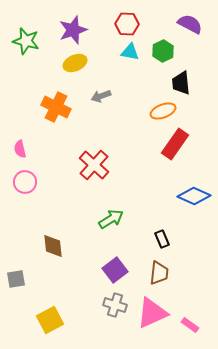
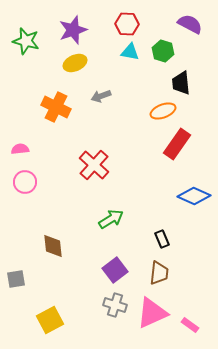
green hexagon: rotated 15 degrees counterclockwise
red rectangle: moved 2 px right
pink semicircle: rotated 96 degrees clockwise
